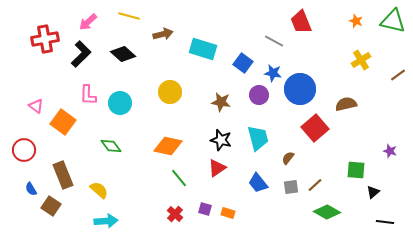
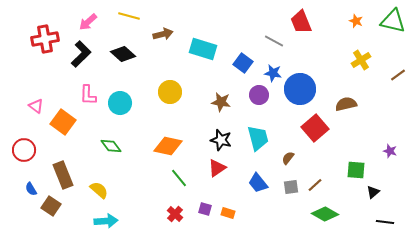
green diamond at (327, 212): moved 2 px left, 2 px down
